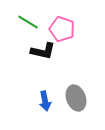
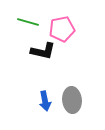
green line: rotated 15 degrees counterclockwise
pink pentagon: rotated 30 degrees counterclockwise
gray ellipse: moved 4 px left, 2 px down; rotated 15 degrees clockwise
